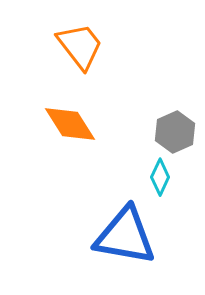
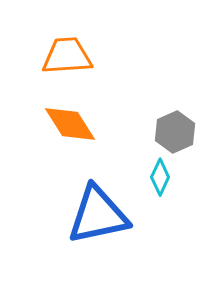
orange trapezoid: moved 13 px left, 10 px down; rotated 56 degrees counterclockwise
blue triangle: moved 27 px left, 21 px up; rotated 22 degrees counterclockwise
